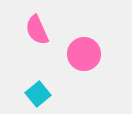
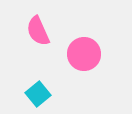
pink semicircle: moved 1 px right, 1 px down
